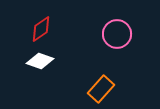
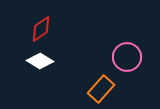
pink circle: moved 10 px right, 23 px down
white diamond: rotated 12 degrees clockwise
